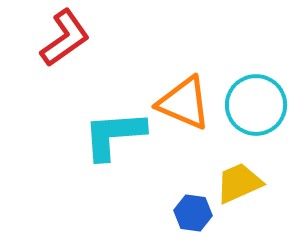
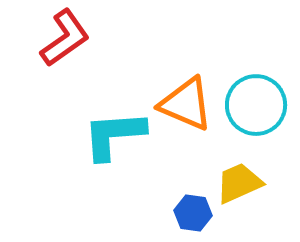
orange triangle: moved 2 px right, 1 px down
